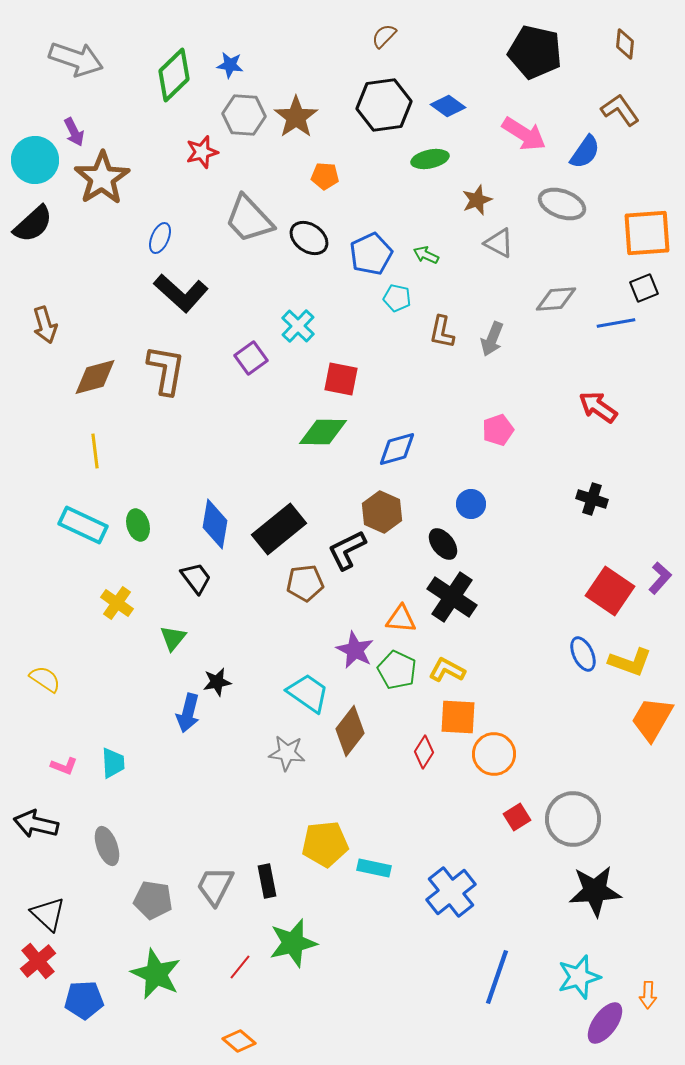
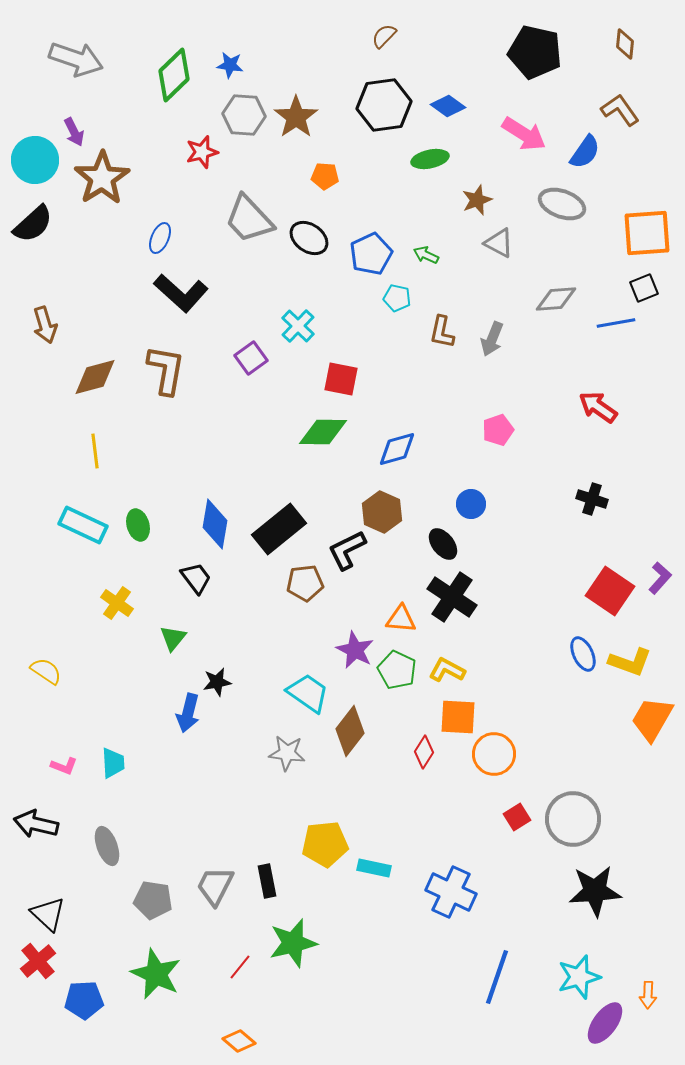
yellow semicircle at (45, 679): moved 1 px right, 8 px up
blue cross at (451, 892): rotated 27 degrees counterclockwise
